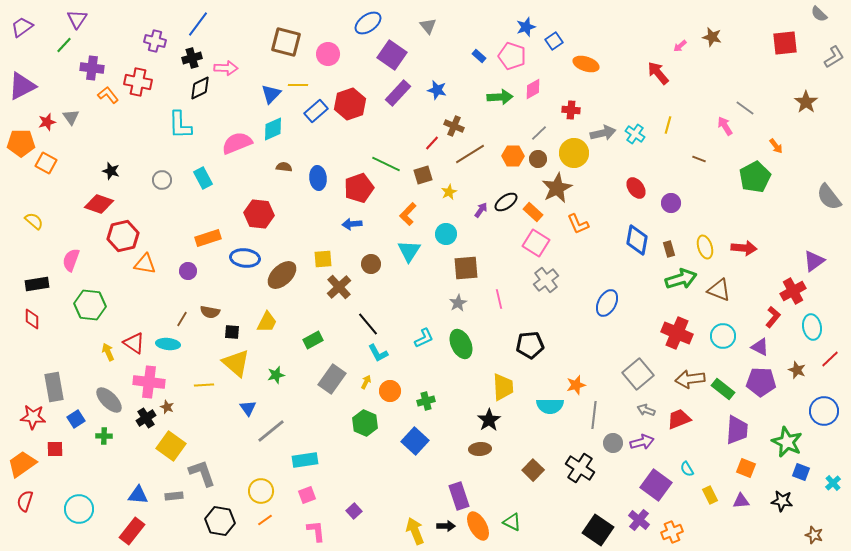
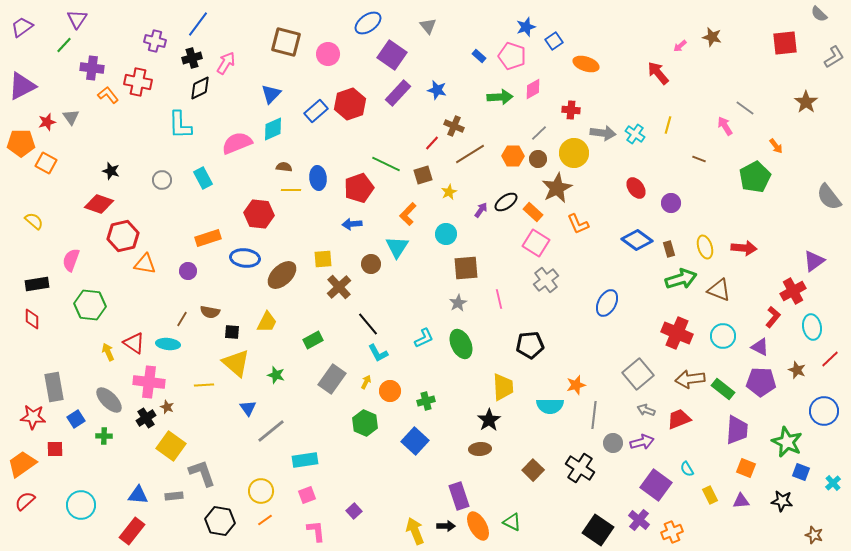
pink arrow at (226, 68): moved 5 px up; rotated 60 degrees counterclockwise
yellow line at (298, 85): moved 7 px left, 105 px down
gray arrow at (603, 133): rotated 20 degrees clockwise
blue diamond at (637, 240): rotated 64 degrees counterclockwise
cyan triangle at (409, 251): moved 12 px left, 4 px up
green star at (276, 375): rotated 30 degrees clockwise
red semicircle at (25, 501): rotated 30 degrees clockwise
cyan circle at (79, 509): moved 2 px right, 4 px up
